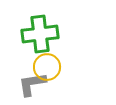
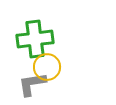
green cross: moved 5 px left, 5 px down
